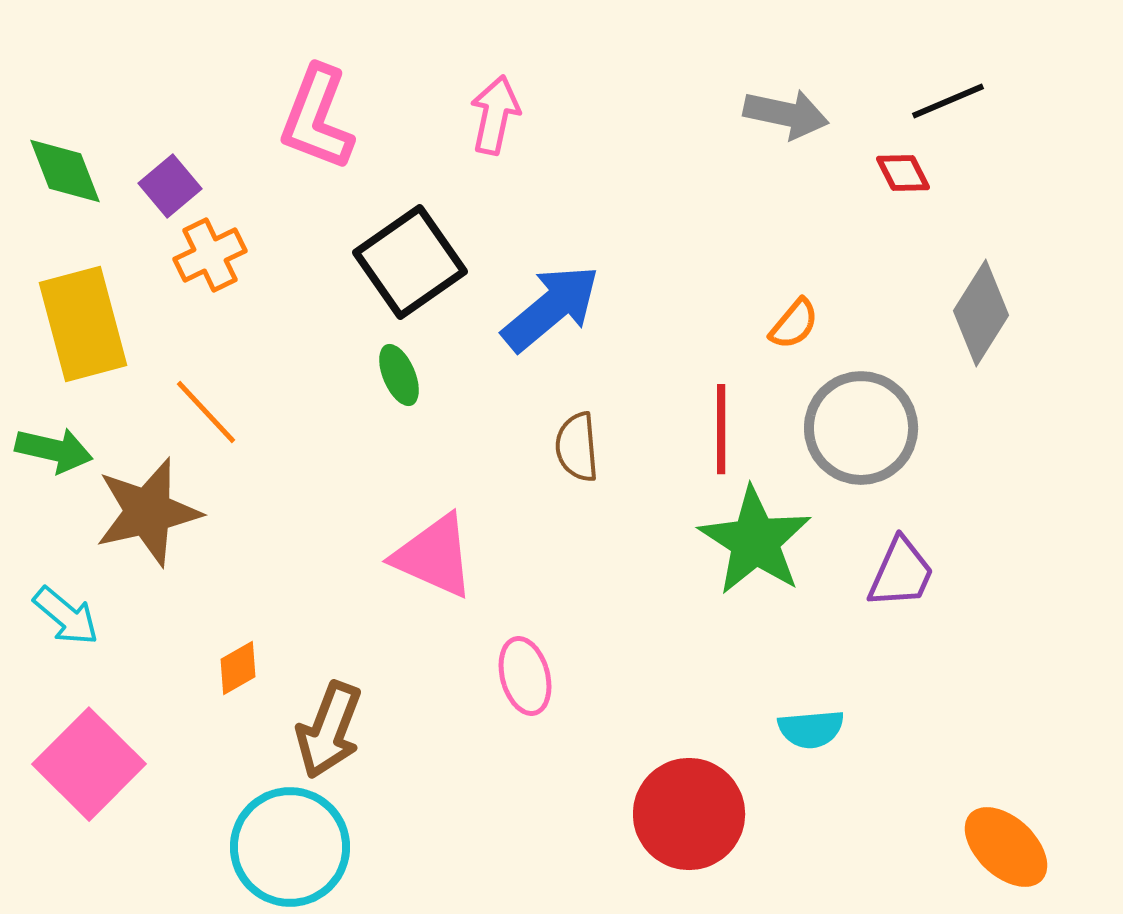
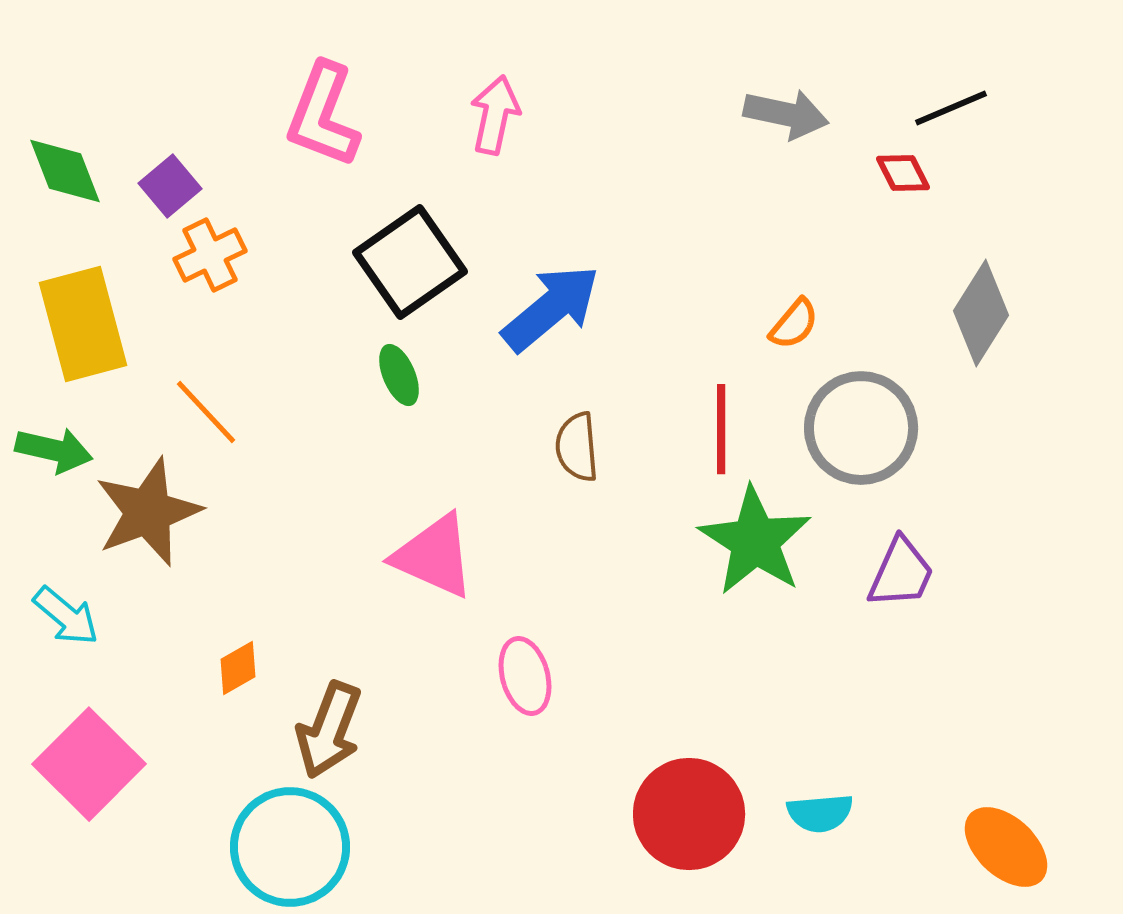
black line: moved 3 px right, 7 px down
pink L-shape: moved 6 px right, 3 px up
brown star: rotated 7 degrees counterclockwise
cyan semicircle: moved 9 px right, 84 px down
